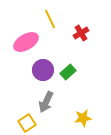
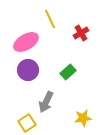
purple circle: moved 15 px left
